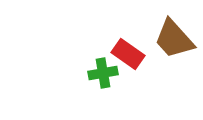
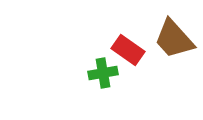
red rectangle: moved 4 px up
